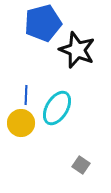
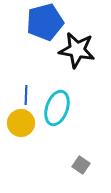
blue pentagon: moved 2 px right, 1 px up
black star: rotated 12 degrees counterclockwise
cyan ellipse: rotated 12 degrees counterclockwise
